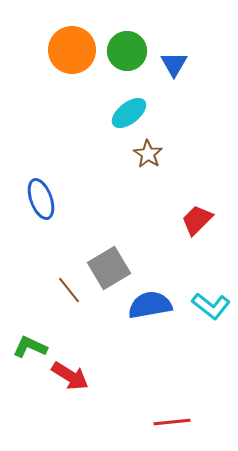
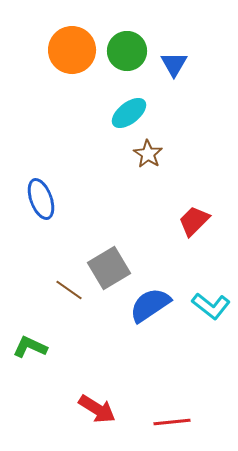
red trapezoid: moved 3 px left, 1 px down
brown line: rotated 16 degrees counterclockwise
blue semicircle: rotated 24 degrees counterclockwise
red arrow: moved 27 px right, 33 px down
